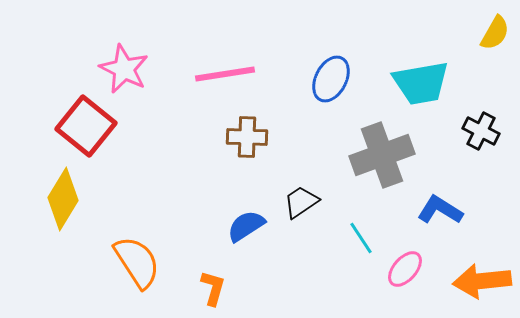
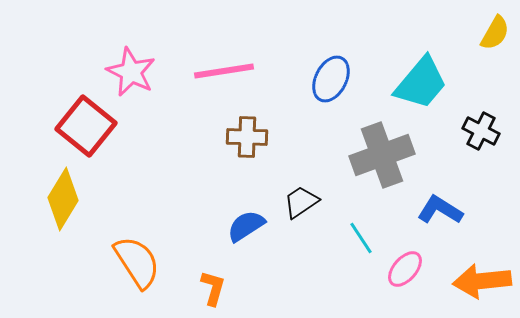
pink star: moved 7 px right, 3 px down
pink line: moved 1 px left, 3 px up
cyan trapezoid: rotated 40 degrees counterclockwise
